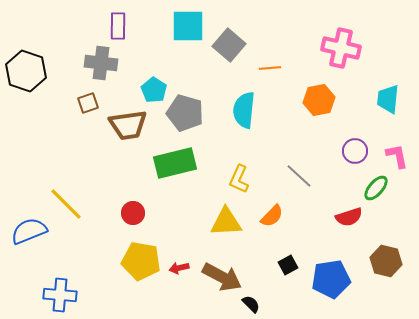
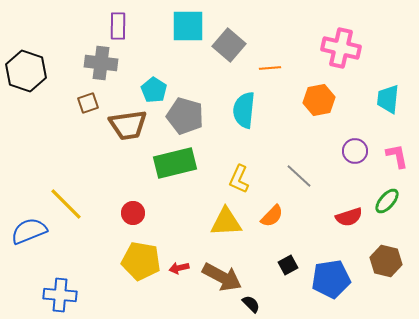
gray pentagon: moved 3 px down
green ellipse: moved 11 px right, 13 px down
